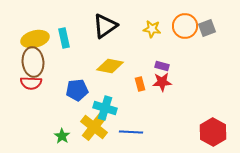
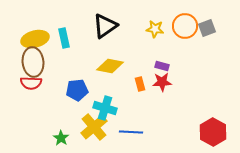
yellow star: moved 3 px right
yellow cross: rotated 12 degrees clockwise
green star: moved 1 px left, 2 px down
